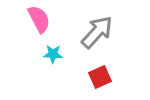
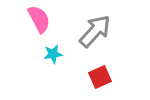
gray arrow: moved 2 px left, 1 px up
cyan star: rotated 12 degrees counterclockwise
